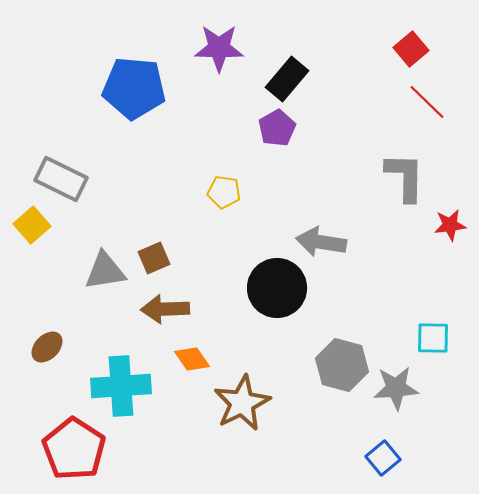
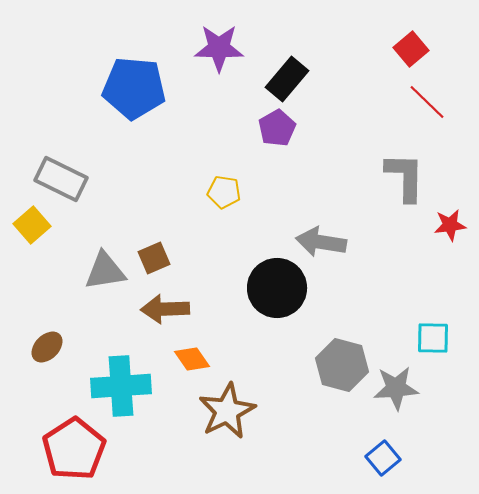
brown star: moved 15 px left, 8 px down
red pentagon: rotated 6 degrees clockwise
